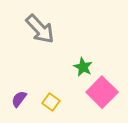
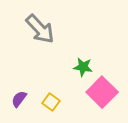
green star: rotated 18 degrees counterclockwise
